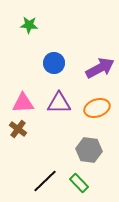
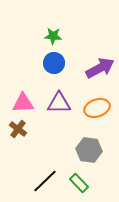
green star: moved 24 px right, 11 px down
